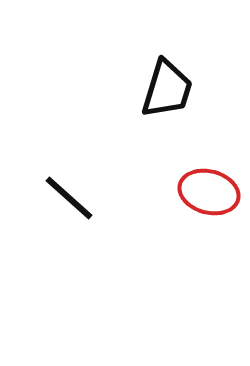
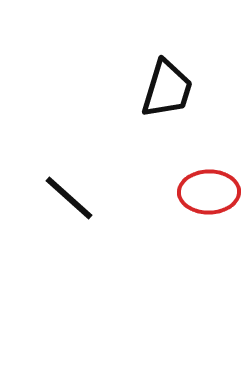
red ellipse: rotated 16 degrees counterclockwise
